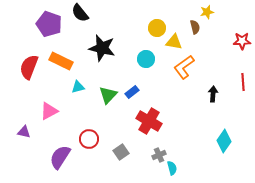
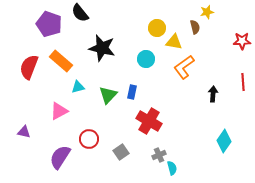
orange rectangle: rotated 15 degrees clockwise
blue rectangle: rotated 40 degrees counterclockwise
pink triangle: moved 10 px right
